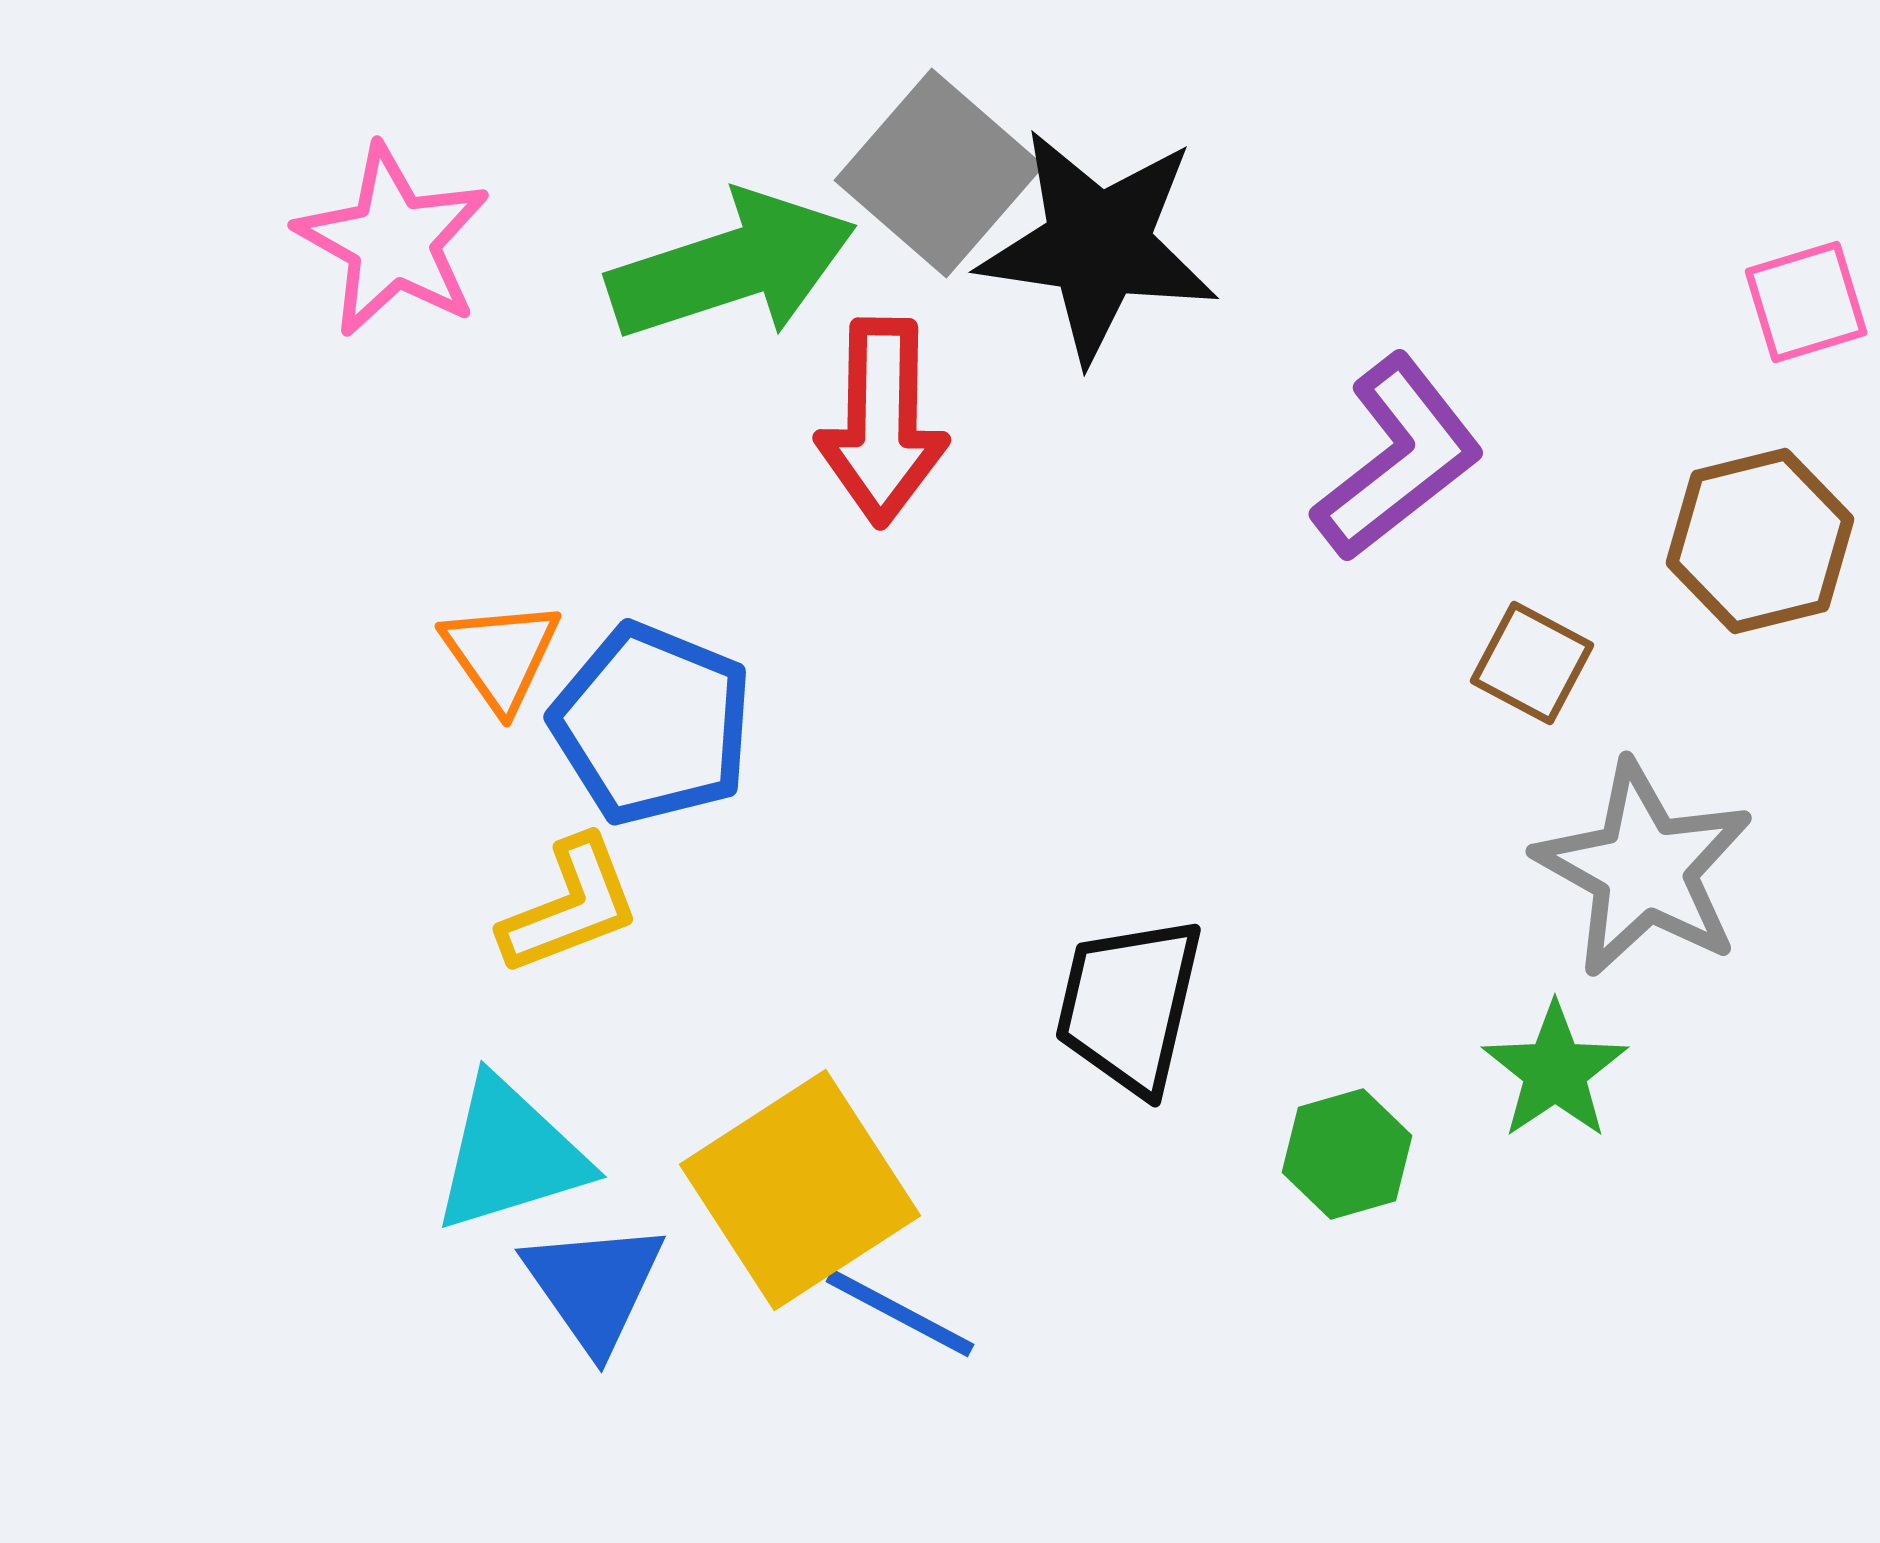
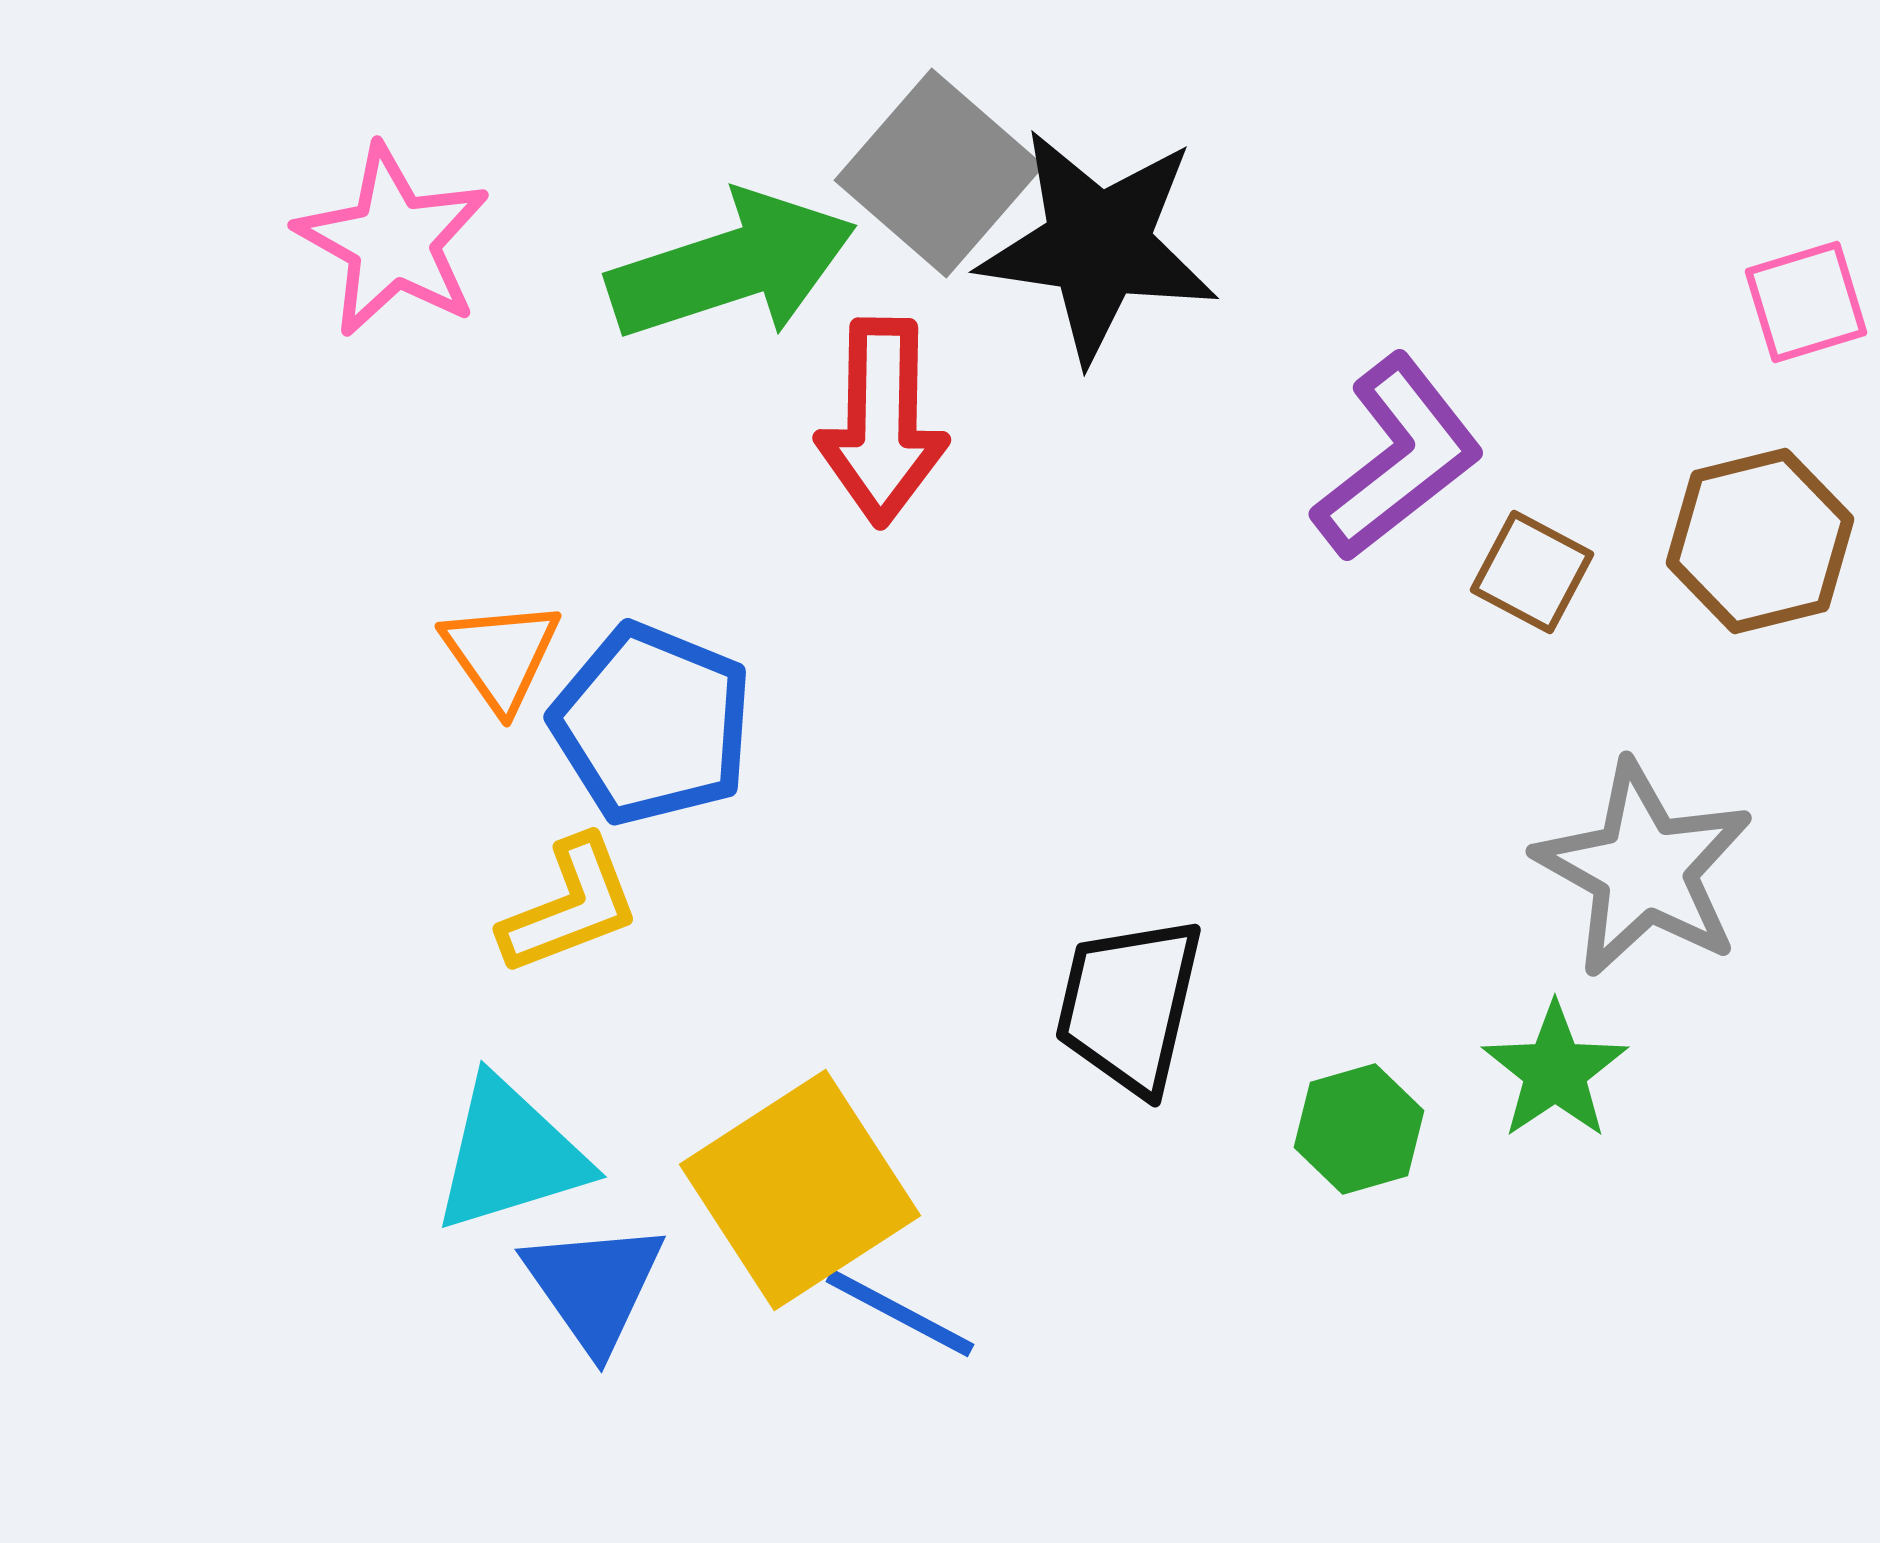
brown square: moved 91 px up
green hexagon: moved 12 px right, 25 px up
